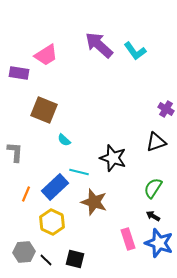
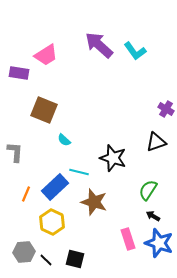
green semicircle: moved 5 px left, 2 px down
